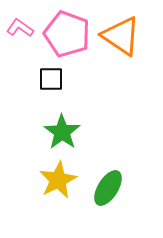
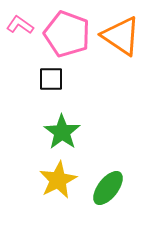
pink L-shape: moved 3 px up
green ellipse: rotated 6 degrees clockwise
